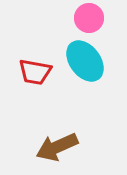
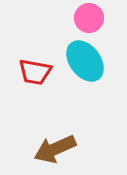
brown arrow: moved 2 px left, 2 px down
